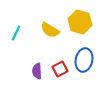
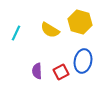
blue ellipse: moved 1 px left, 1 px down
red square: moved 1 px right, 3 px down
